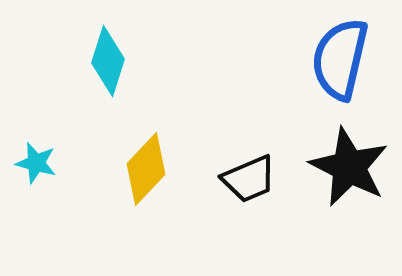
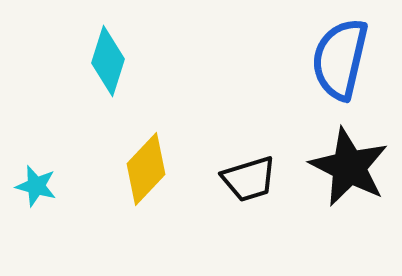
cyan star: moved 23 px down
black trapezoid: rotated 6 degrees clockwise
